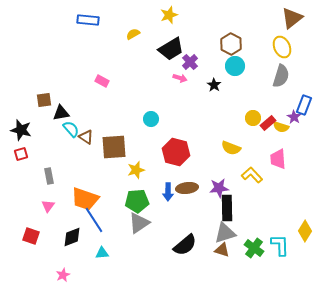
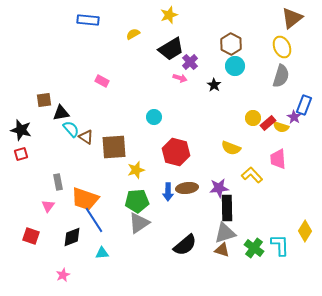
cyan circle at (151, 119): moved 3 px right, 2 px up
gray rectangle at (49, 176): moved 9 px right, 6 px down
